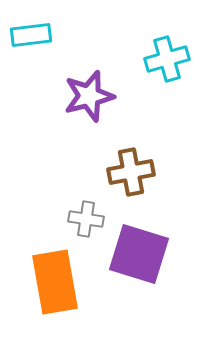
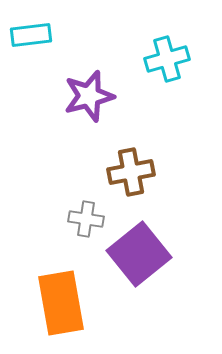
purple square: rotated 34 degrees clockwise
orange rectangle: moved 6 px right, 21 px down
